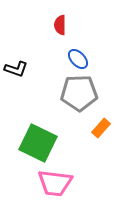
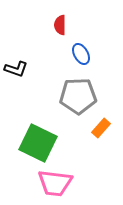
blue ellipse: moved 3 px right, 5 px up; rotated 15 degrees clockwise
gray pentagon: moved 1 px left, 3 px down
